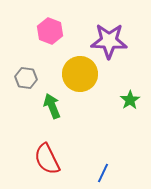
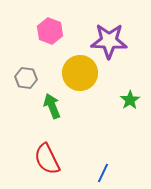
yellow circle: moved 1 px up
